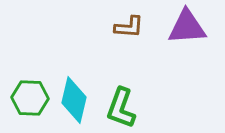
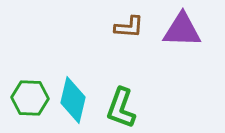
purple triangle: moved 5 px left, 3 px down; rotated 6 degrees clockwise
cyan diamond: moved 1 px left
